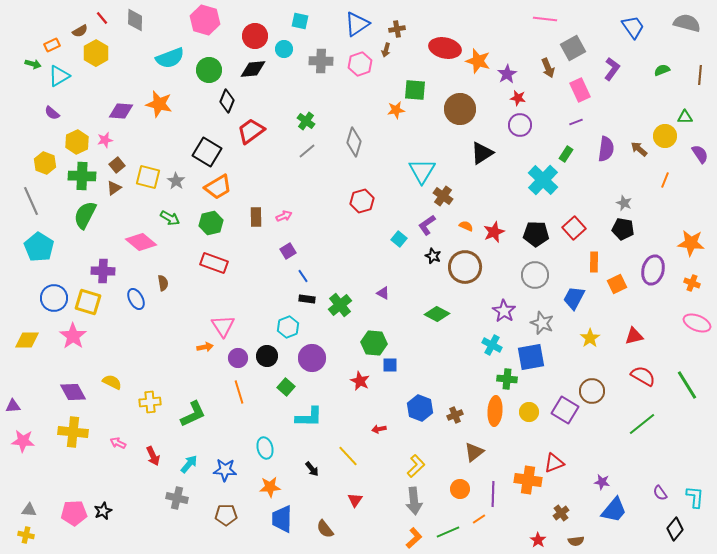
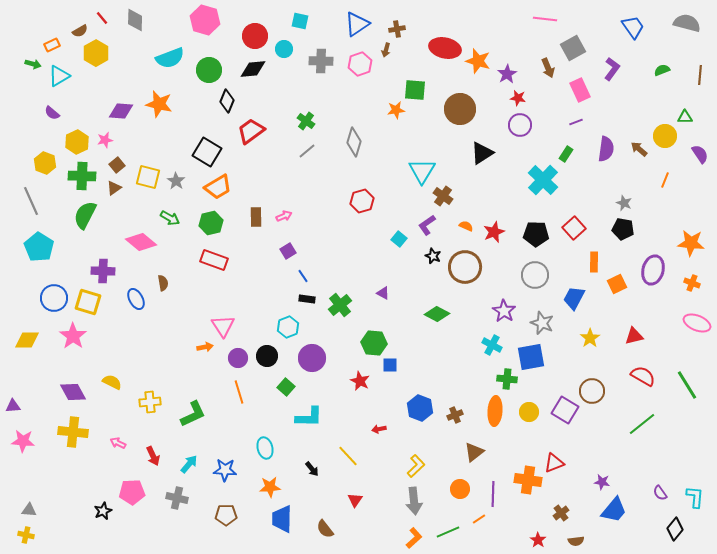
red rectangle at (214, 263): moved 3 px up
pink pentagon at (74, 513): moved 58 px right, 21 px up
